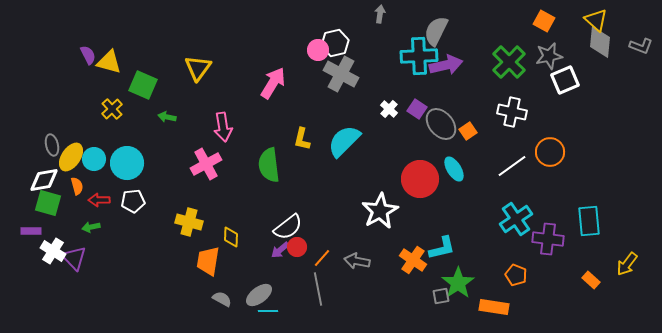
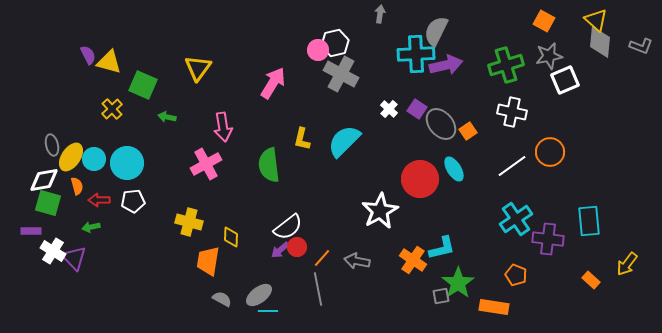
cyan cross at (419, 56): moved 3 px left, 2 px up
green cross at (509, 62): moved 3 px left, 3 px down; rotated 28 degrees clockwise
